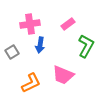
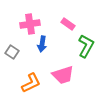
pink rectangle: rotated 72 degrees clockwise
blue arrow: moved 2 px right, 1 px up
gray square: rotated 24 degrees counterclockwise
pink trapezoid: rotated 40 degrees counterclockwise
